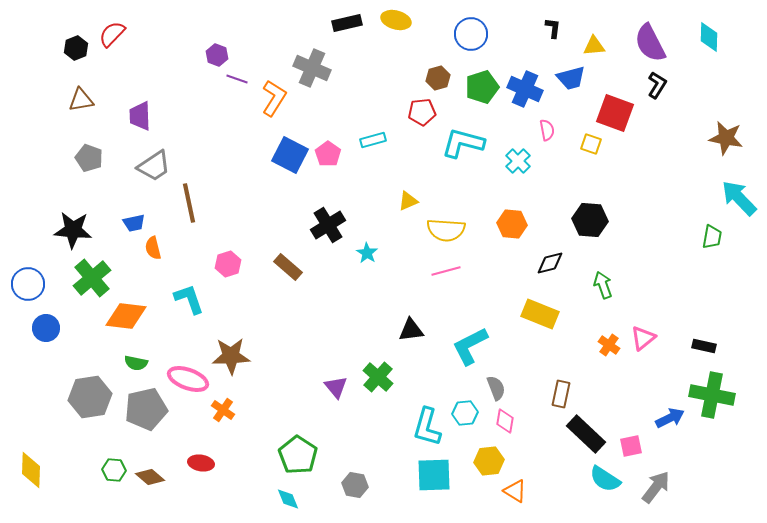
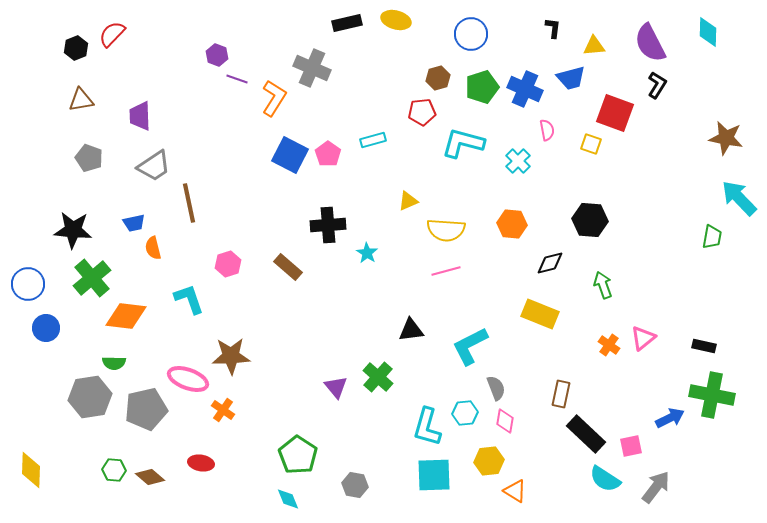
cyan diamond at (709, 37): moved 1 px left, 5 px up
black cross at (328, 225): rotated 28 degrees clockwise
green semicircle at (136, 363): moved 22 px left; rotated 10 degrees counterclockwise
